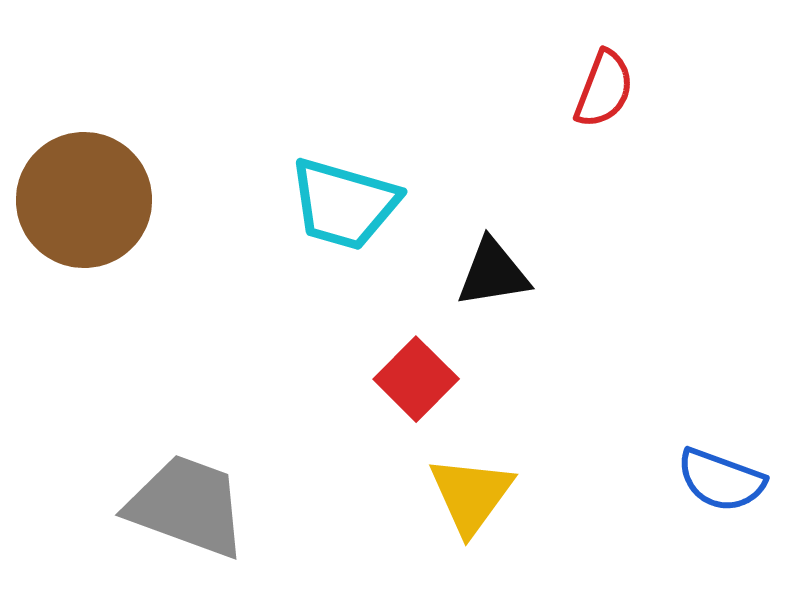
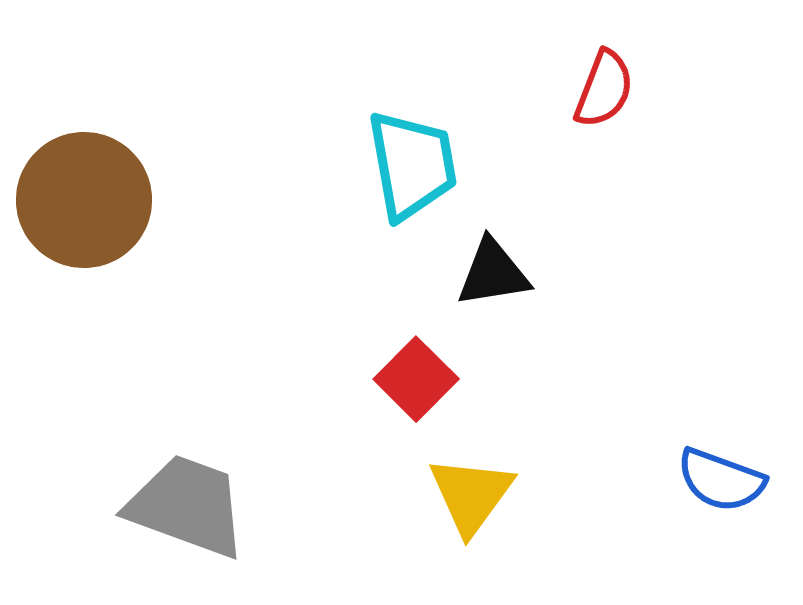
cyan trapezoid: moved 68 px right, 39 px up; rotated 116 degrees counterclockwise
